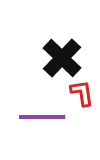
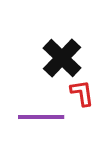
purple line: moved 1 px left
